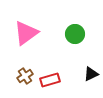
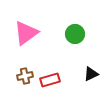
brown cross: rotated 21 degrees clockwise
